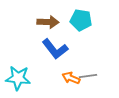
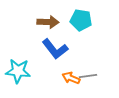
cyan star: moved 7 px up
